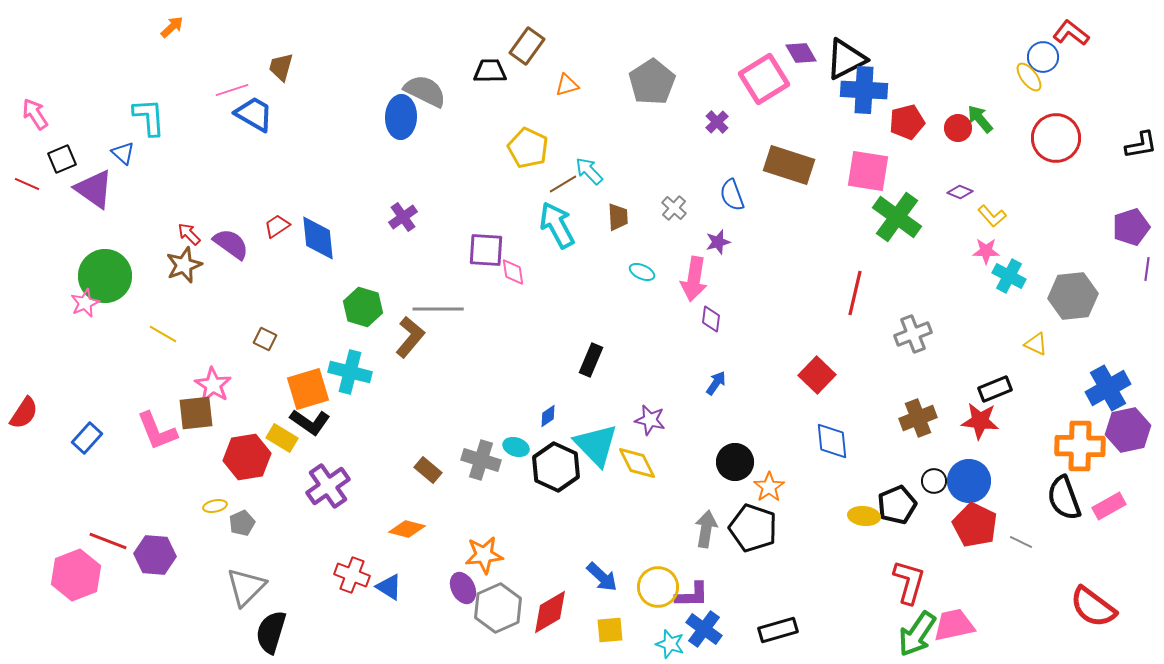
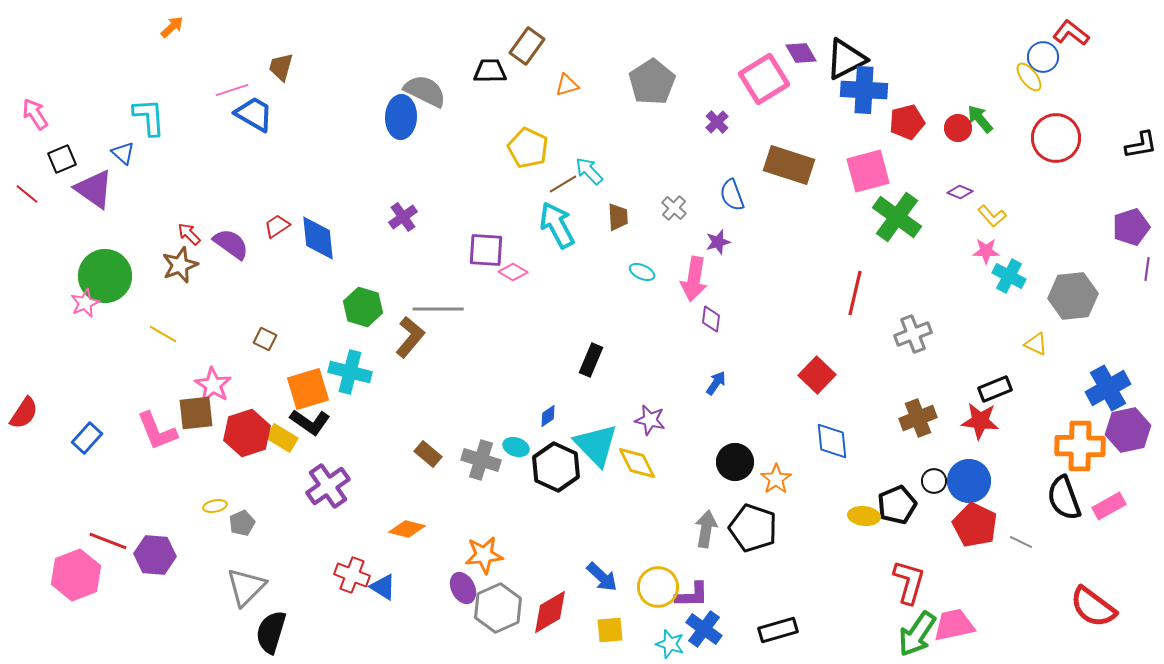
pink square at (868, 171): rotated 24 degrees counterclockwise
red line at (27, 184): moved 10 px down; rotated 15 degrees clockwise
brown star at (184, 265): moved 4 px left
pink diamond at (513, 272): rotated 52 degrees counterclockwise
red hexagon at (247, 457): moved 24 px up; rotated 9 degrees counterclockwise
brown rectangle at (428, 470): moved 16 px up
orange star at (769, 487): moved 7 px right, 8 px up
blue triangle at (389, 587): moved 6 px left
